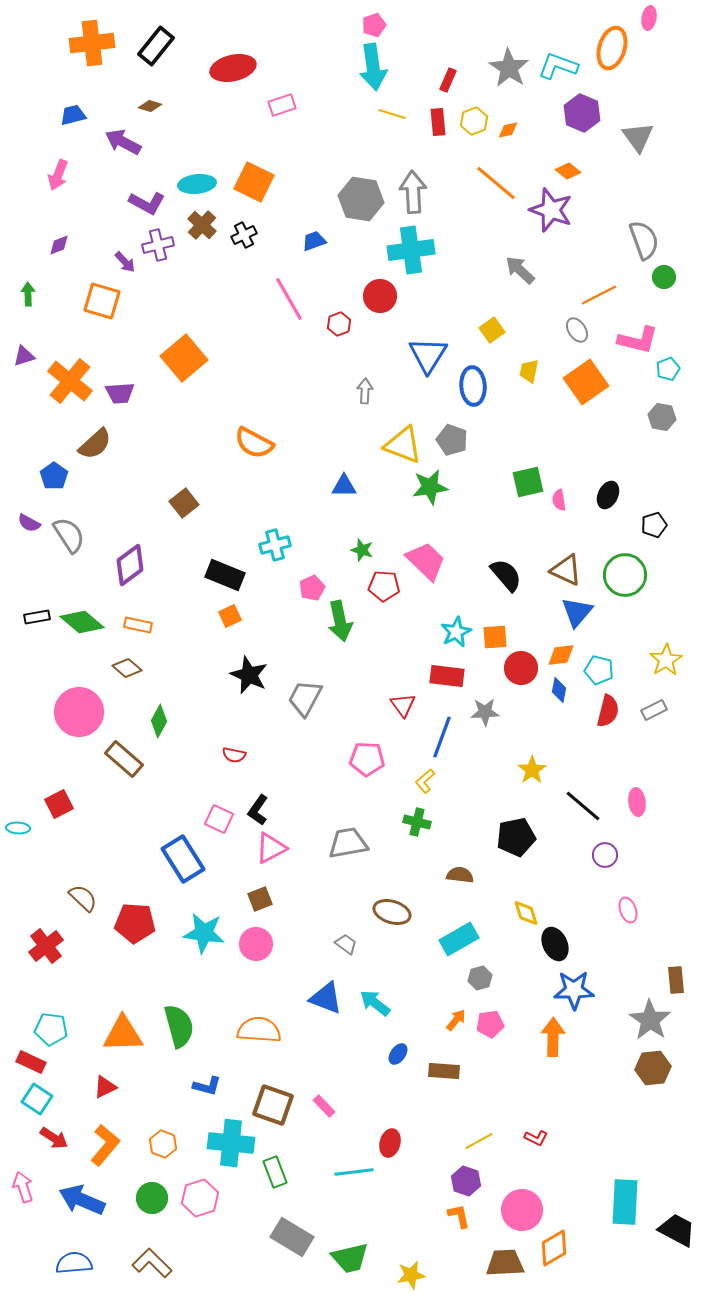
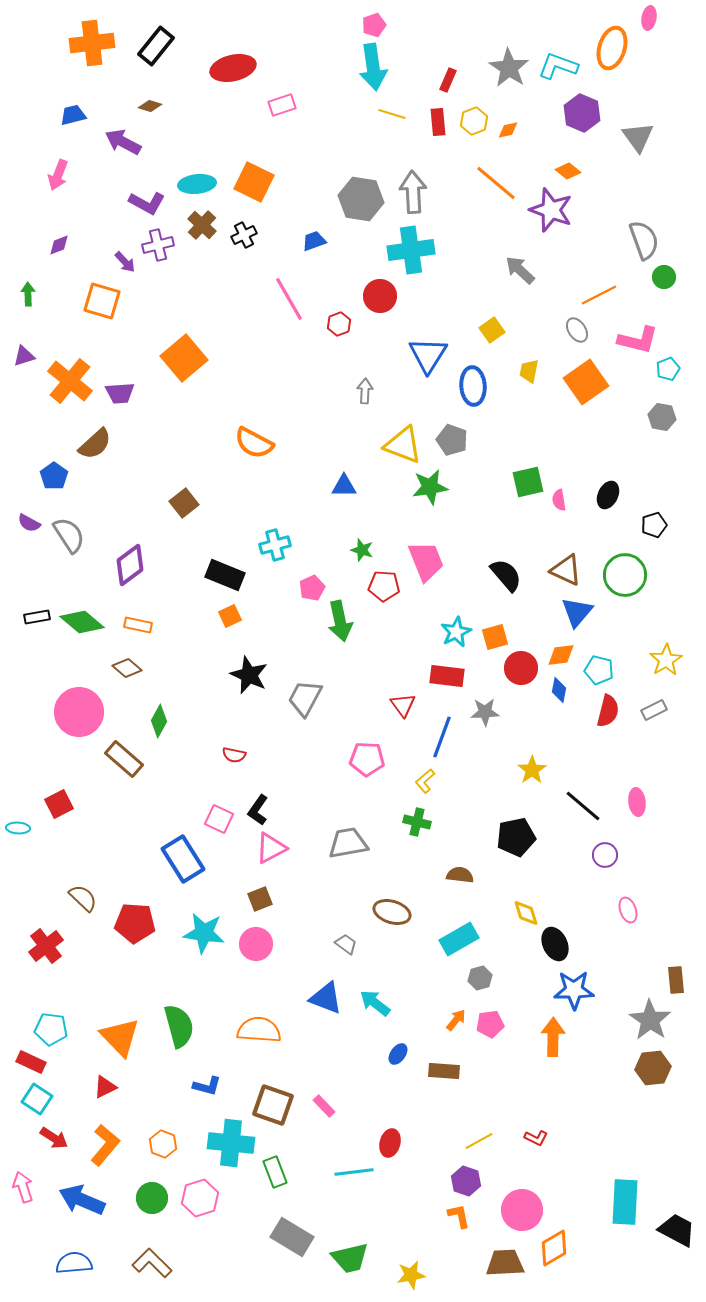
pink trapezoid at (426, 561): rotated 24 degrees clockwise
orange square at (495, 637): rotated 12 degrees counterclockwise
orange triangle at (123, 1034): moved 3 px left, 3 px down; rotated 48 degrees clockwise
